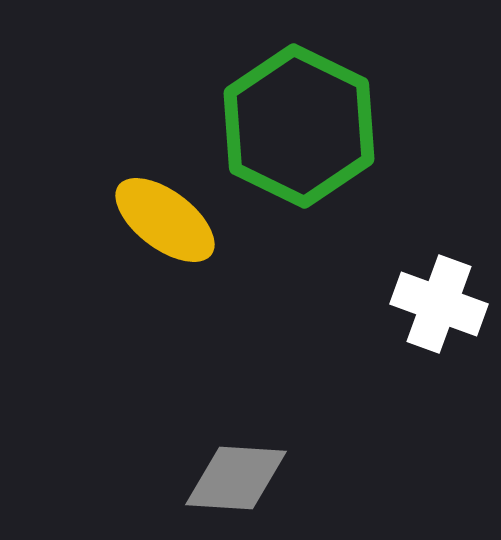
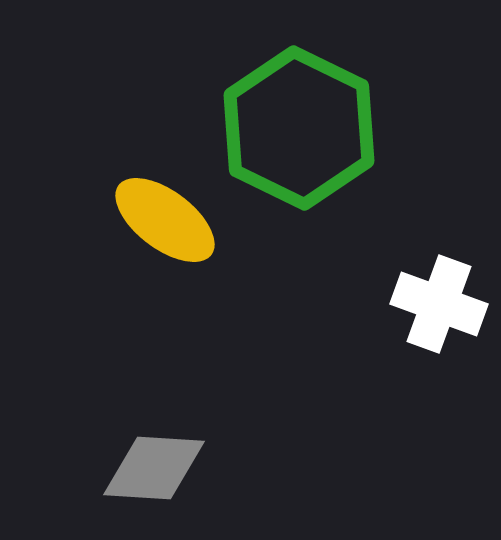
green hexagon: moved 2 px down
gray diamond: moved 82 px left, 10 px up
